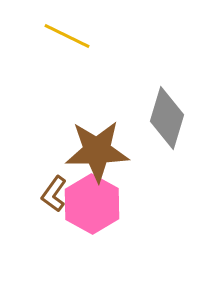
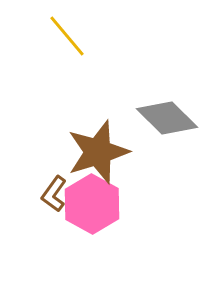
yellow line: rotated 24 degrees clockwise
gray diamond: rotated 62 degrees counterclockwise
brown star: moved 1 px right, 1 px down; rotated 16 degrees counterclockwise
